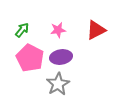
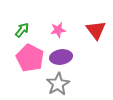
red triangle: rotated 40 degrees counterclockwise
